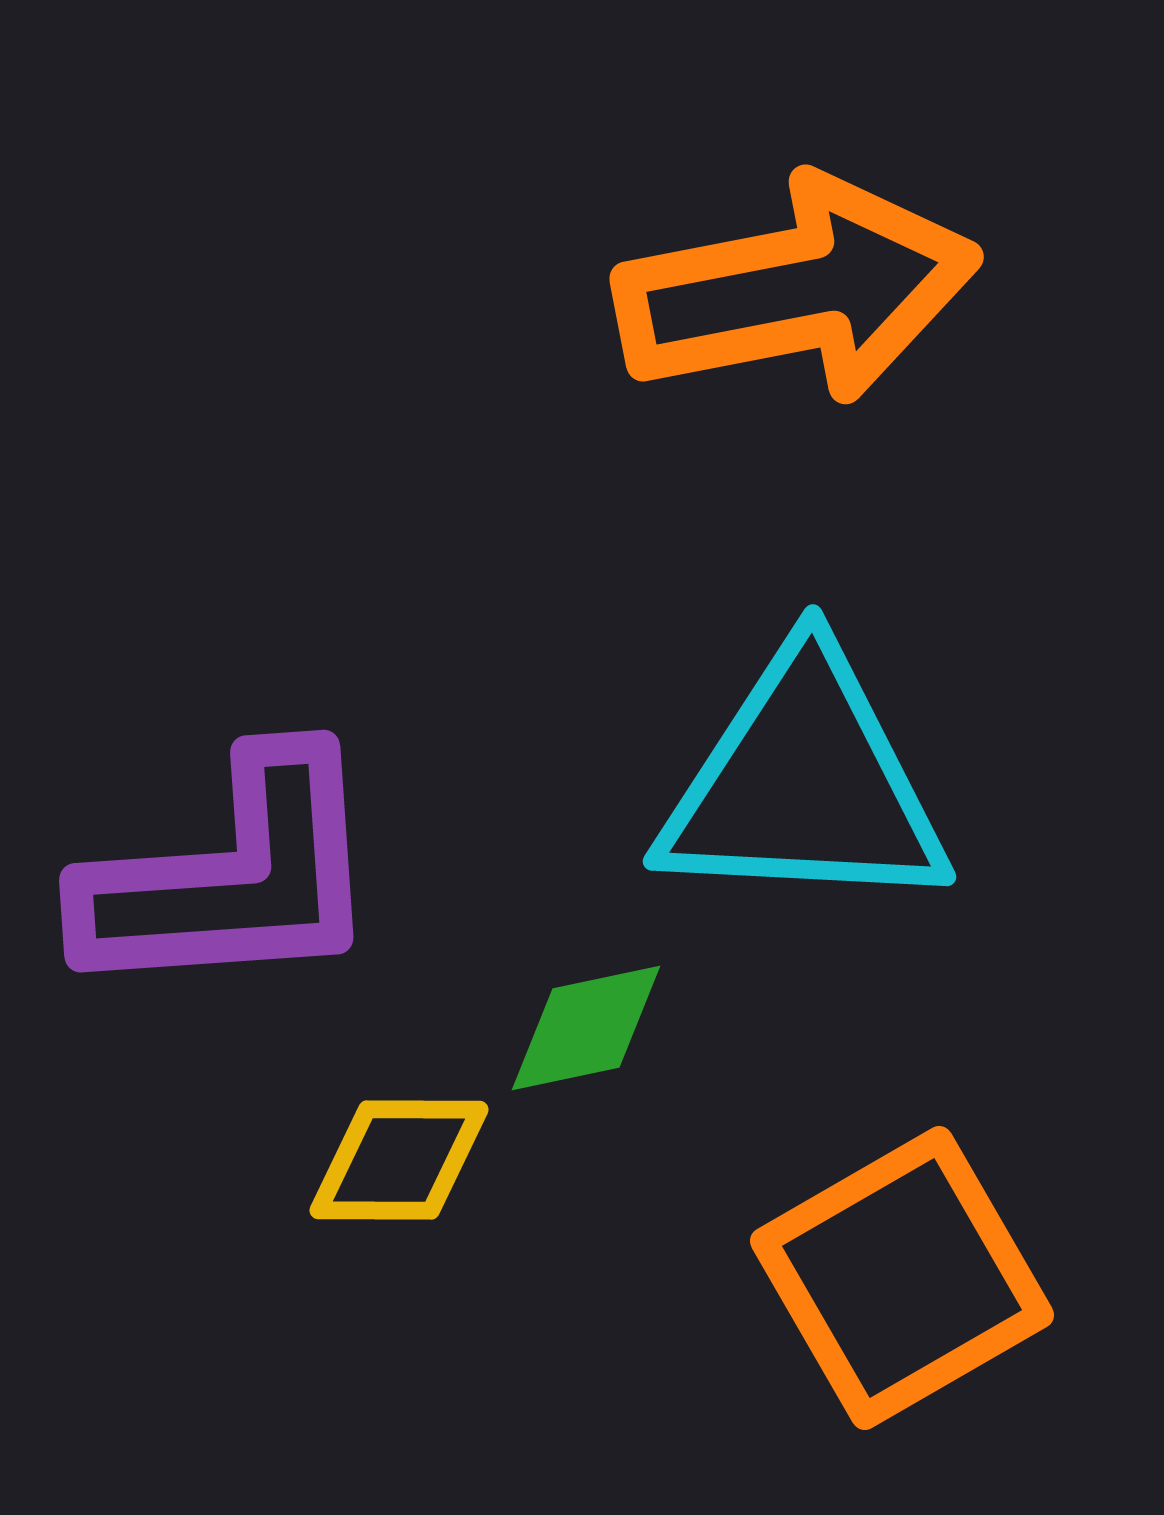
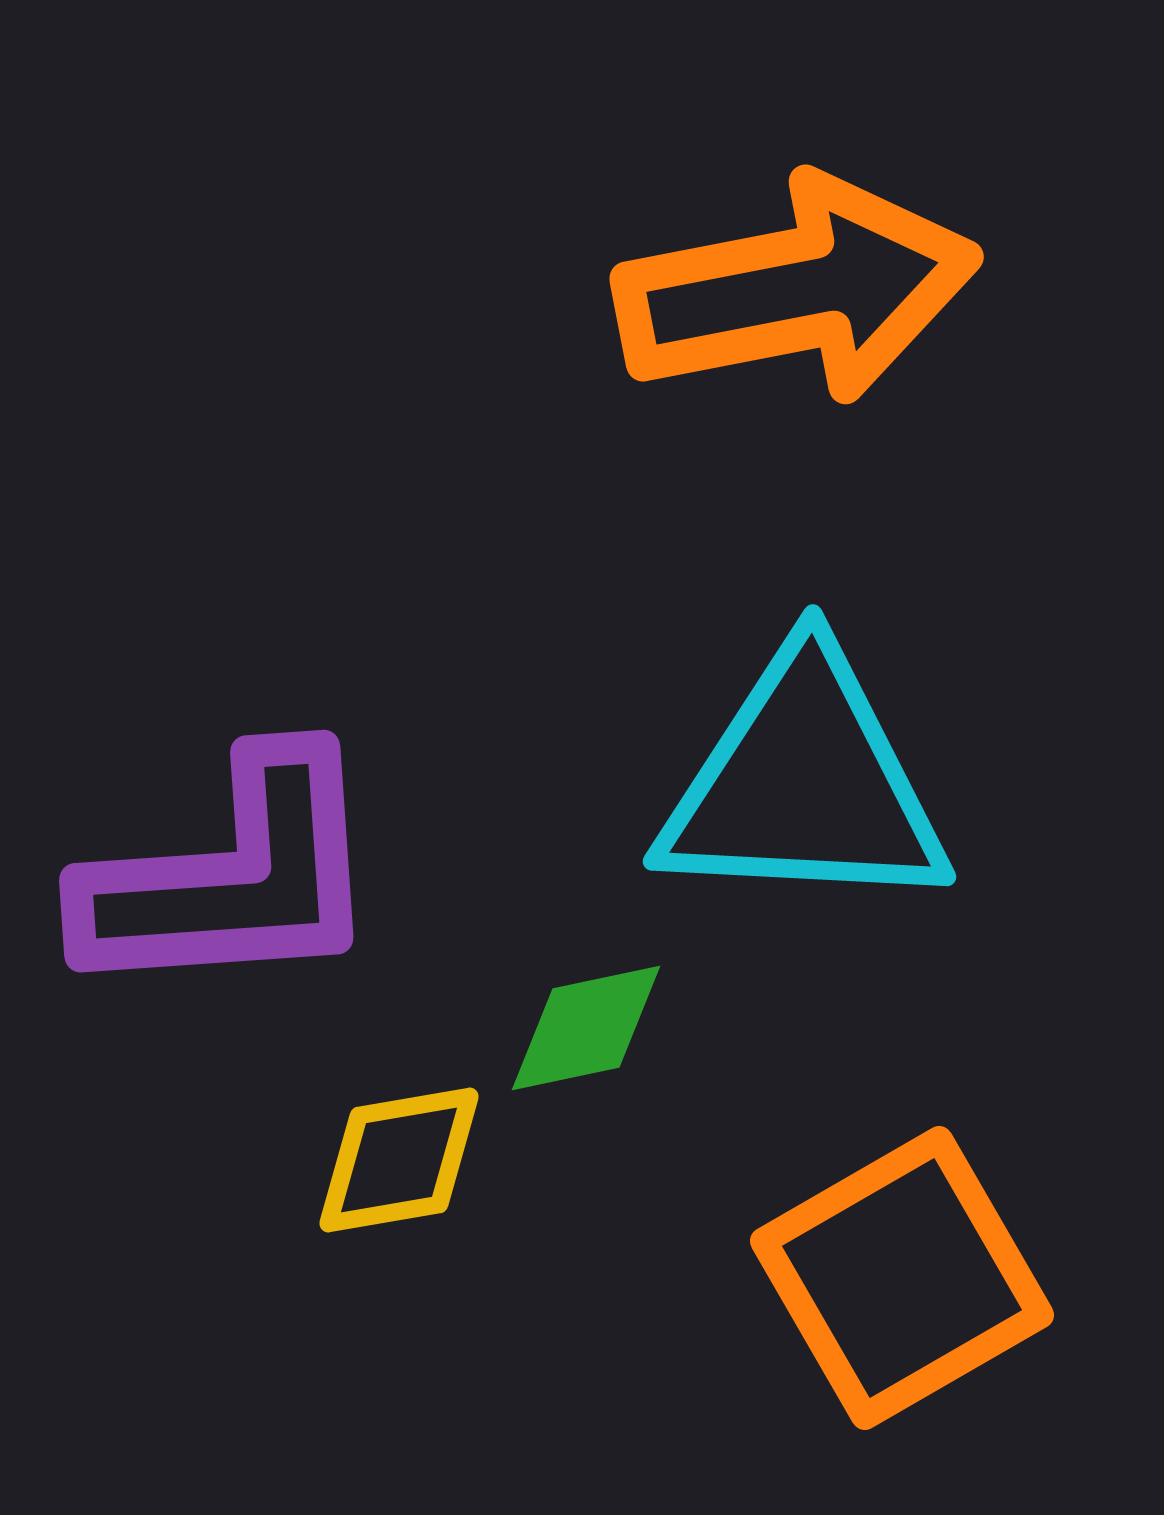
yellow diamond: rotated 10 degrees counterclockwise
